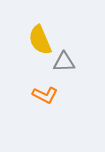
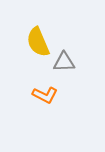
yellow semicircle: moved 2 px left, 2 px down
